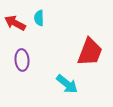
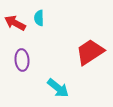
red trapezoid: rotated 144 degrees counterclockwise
cyan arrow: moved 9 px left, 4 px down
